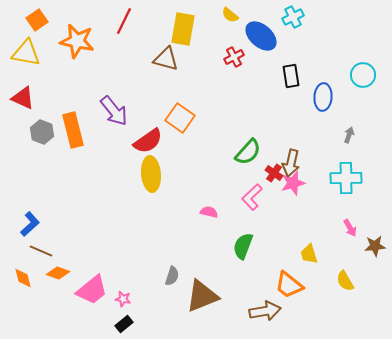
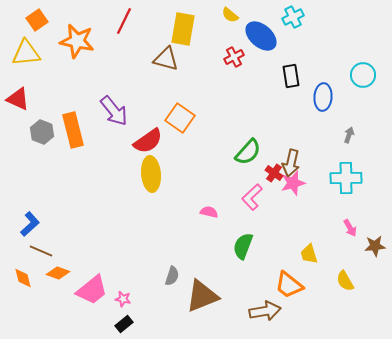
yellow triangle at (26, 53): rotated 16 degrees counterclockwise
red triangle at (23, 98): moved 5 px left, 1 px down
